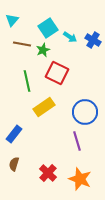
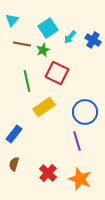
cyan arrow: rotated 96 degrees clockwise
